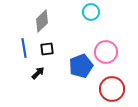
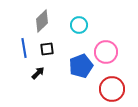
cyan circle: moved 12 px left, 13 px down
